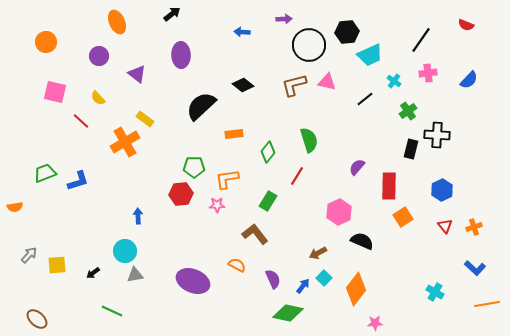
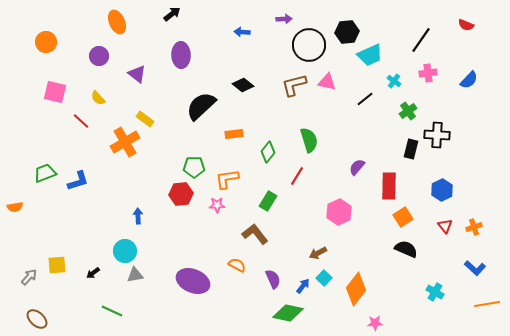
black semicircle at (362, 241): moved 44 px right, 8 px down
gray arrow at (29, 255): moved 22 px down
